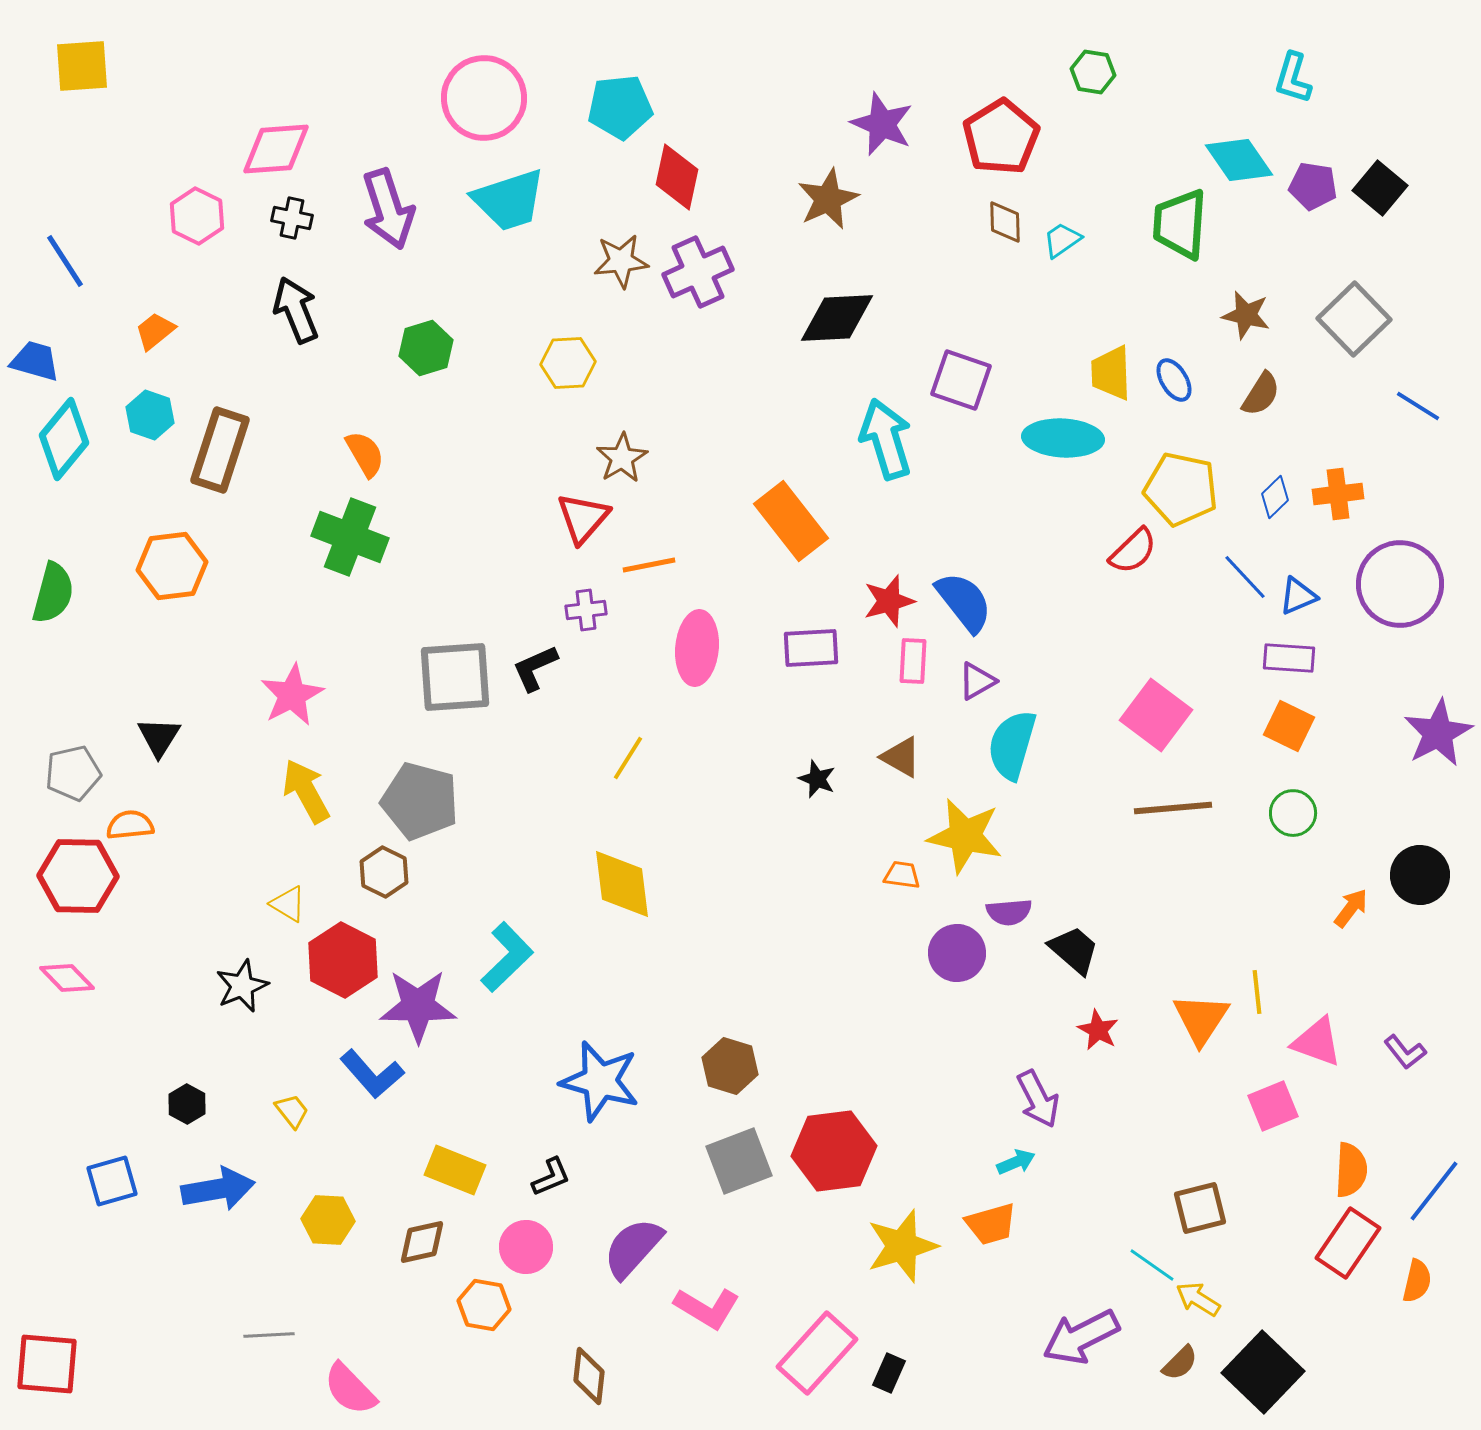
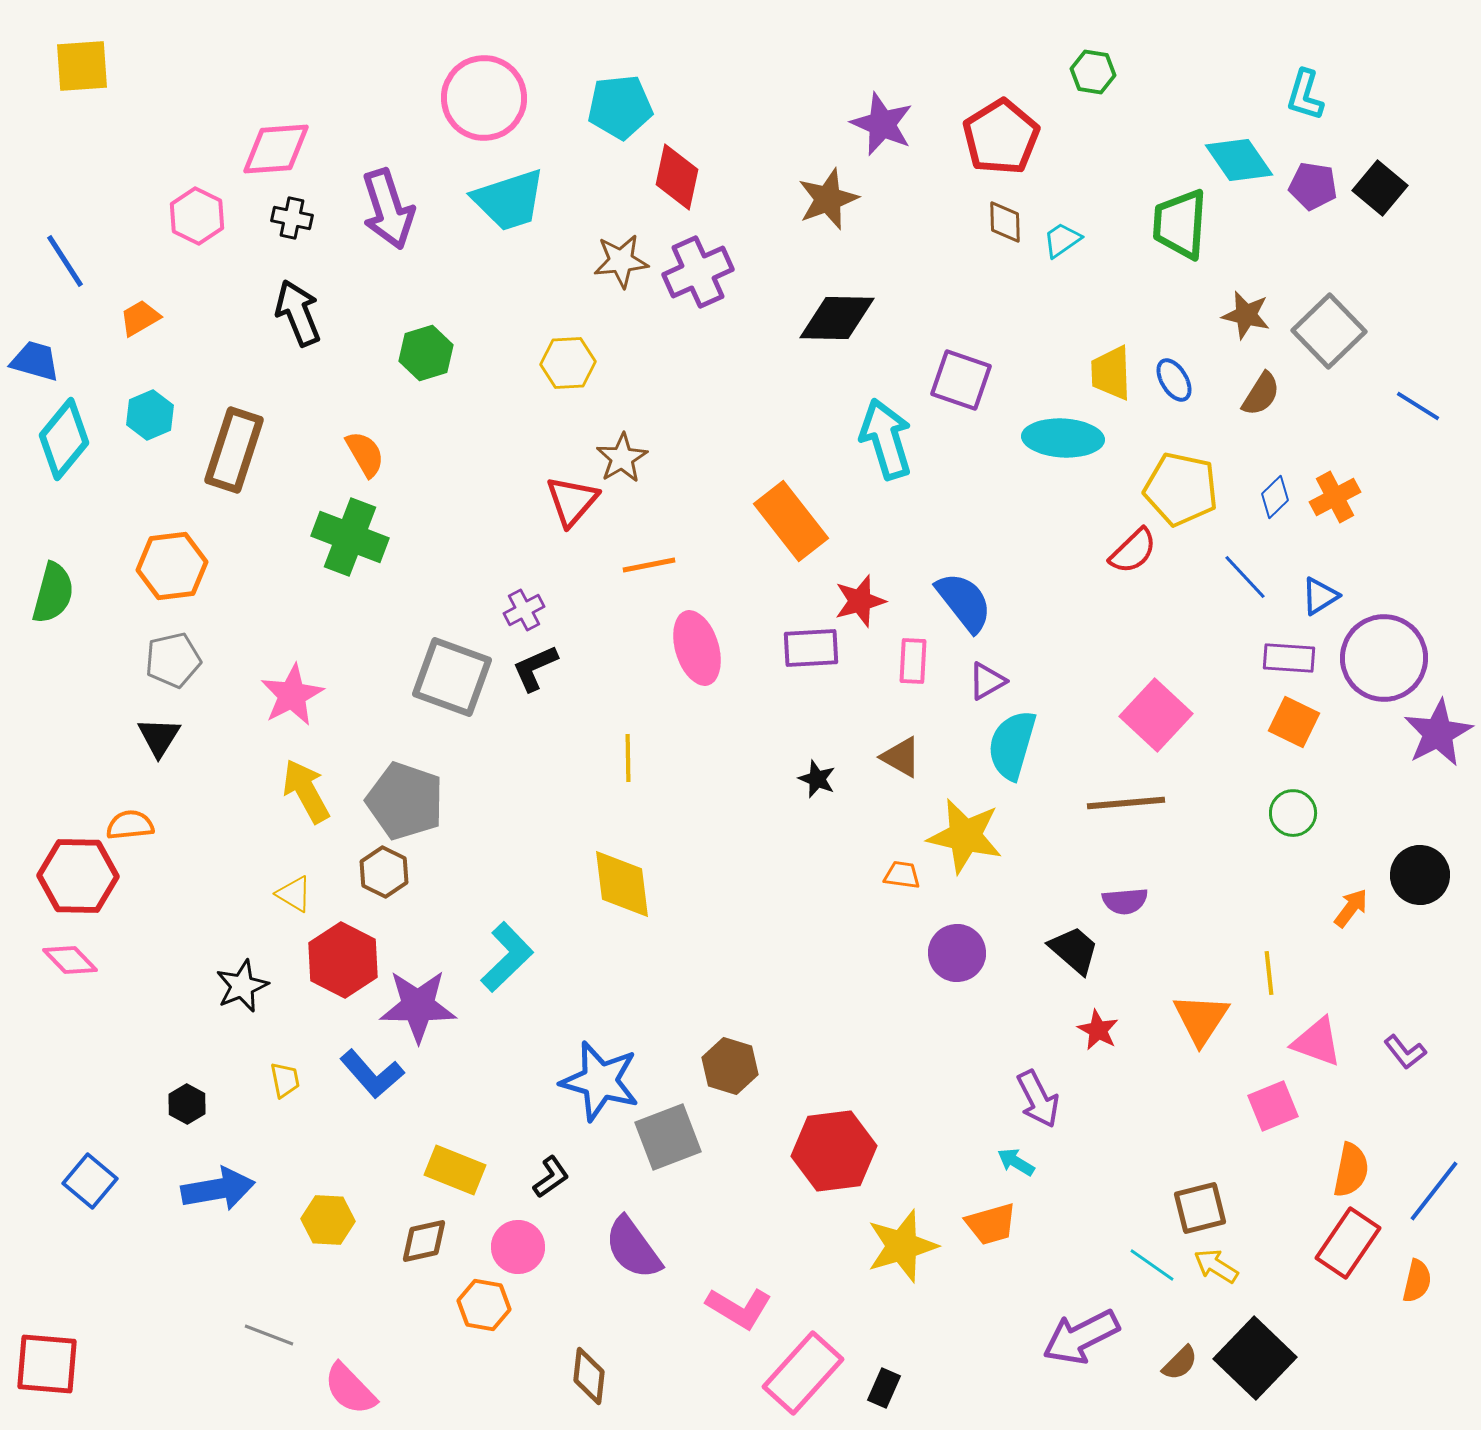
cyan L-shape at (1293, 78): moved 12 px right, 17 px down
brown star at (828, 199): rotated 4 degrees clockwise
black arrow at (296, 310): moved 2 px right, 3 px down
black diamond at (837, 318): rotated 4 degrees clockwise
gray square at (1354, 319): moved 25 px left, 12 px down
orange trapezoid at (155, 331): moved 15 px left, 13 px up; rotated 9 degrees clockwise
green hexagon at (426, 348): moved 5 px down
cyan hexagon at (150, 415): rotated 18 degrees clockwise
brown rectangle at (220, 450): moved 14 px right
orange cross at (1338, 494): moved 3 px left, 3 px down; rotated 21 degrees counterclockwise
red triangle at (583, 518): moved 11 px left, 17 px up
purple circle at (1400, 584): moved 16 px left, 74 px down
blue triangle at (1298, 596): moved 22 px right; rotated 9 degrees counterclockwise
red star at (889, 601): moved 29 px left
purple cross at (586, 610): moved 62 px left; rotated 21 degrees counterclockwise
pink ellipse at (697, 648): rotated 22 degrees counterclockwise
gray square at (455, 677): moved 3 px left; rotated 24 degrees clockwise
purple triangle at (977, 681): moved 10 px right
pink square at (1156, 715): rotated 6 degrees clockwise
orange square at (1289, 726): moved 5 px right, 4 px up
yellow line at (628, 758): rotated 33 degrees counterclockwise
gray pentagon at (73, 773): moved 100 px right, 113 px up
gray pentagon at (420, 801): moved 15 px left; rotated 4 degrees clockwise
brown line at (1173, 808): moved 47 px left, 5 px up
yellow triangle at (288, 904): moved 6 px right, 10 px up
purple semicircle at (1009, 912): moved 116 px right, 11 px up
pink diamond at (67, 978): moved 3 px right, 18 px up
yellow line at (1257, 992): moved 12 px right, 19 px up
yellow trapezoid at (292, 1111): moved 7 px left, 31 px up; rotated 27 degrees clockwise
gray square at (739, 1161): moved 71 px left, 24 px up
cyan arrow at (1016, 1162): rotated 126 degrees counterclockwise
orange semicircle at (1351, 1170): rotated 8 degrees clockwise
black L-shape at (551, 1177): rotated 12 degrees counterclockwise
blue square at (112, 1181): moved 22 px left; rotated 34 degrees counterclockwise
brown diamond at (422, 1242): moved 2 px right, 1 px up
pink circle at (526, 1247): moved 8 px left
purple semicircle at (633, 1248): rotated 78 degrees counterclockwise
yellow arrow at (1198, 1299): moved 18 px right, 33 px up
pink L-shape at (707, 1308): moved 32 px right
gray line at (269, 1335): rotated 24 degrees clockwise
pink rectangle at (817, 1353): moved 14 px left, 20 px down
black square at (1263, 1372): moved 8 px left, 14 px up
black rectangle at (889, 1373): moved 5 px left, 15 px down
